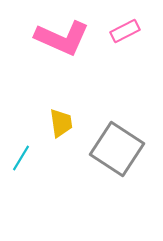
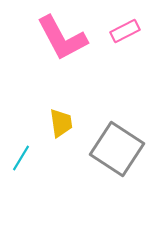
pink L-shape: rotated 38 degrees clockwise
